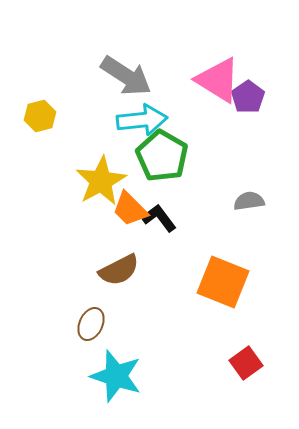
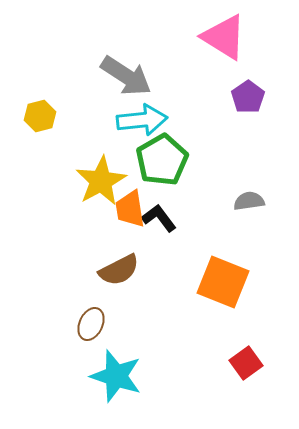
pink triangle: moved 6 px right, 43 px up
green pentagon: moved 4 px down; rotated 12 degrees clockwise
orange trapezoid: rotated 36 degrees clockwise
